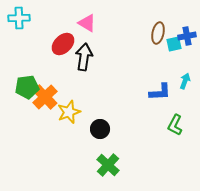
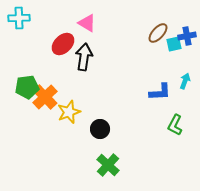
brown ellipse: rotated 30 degrees clockwise
